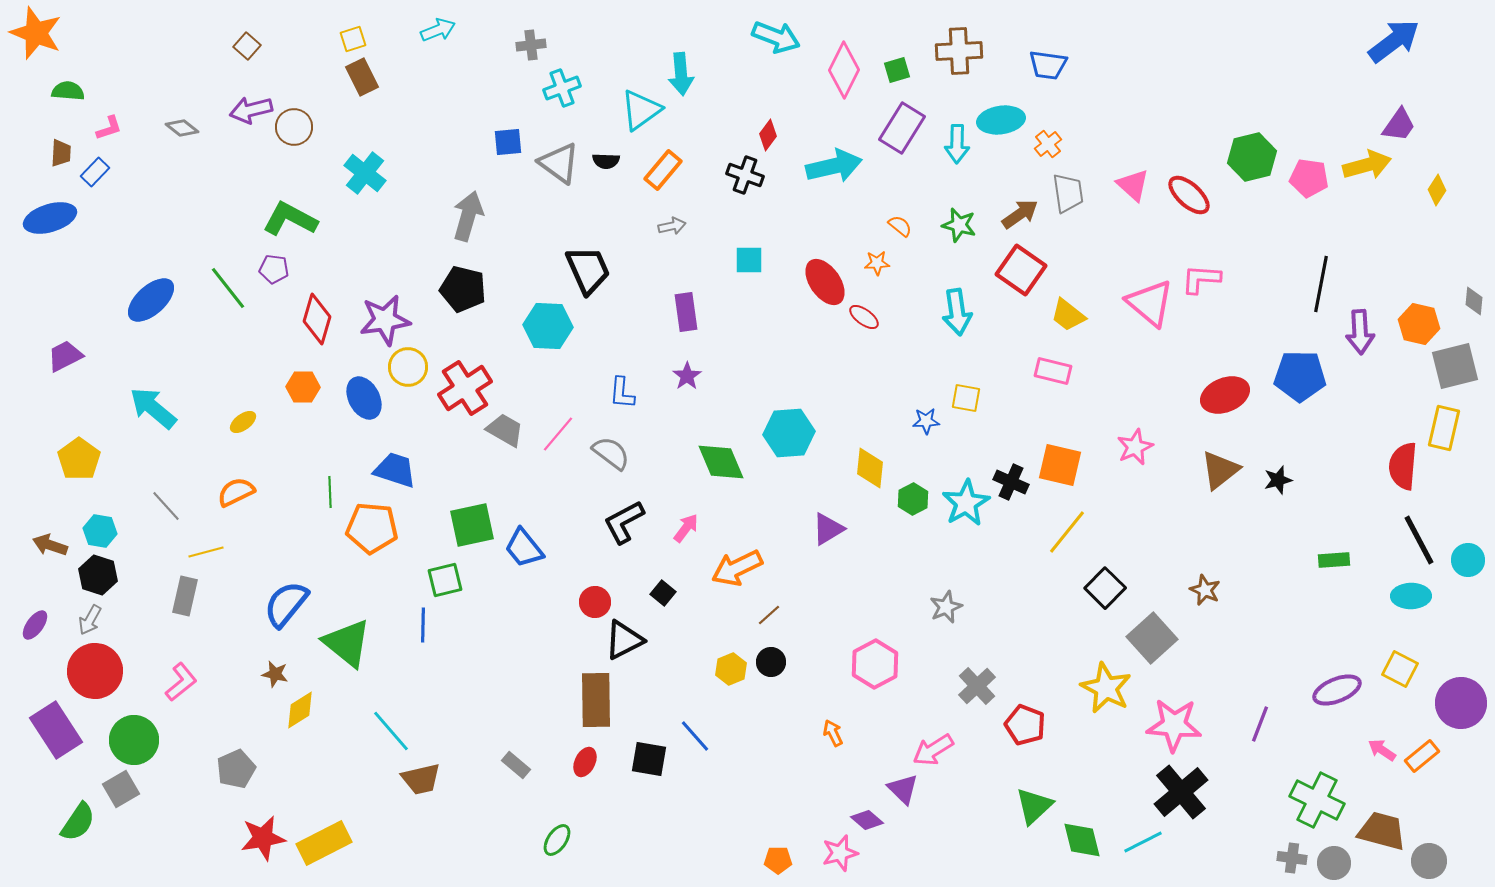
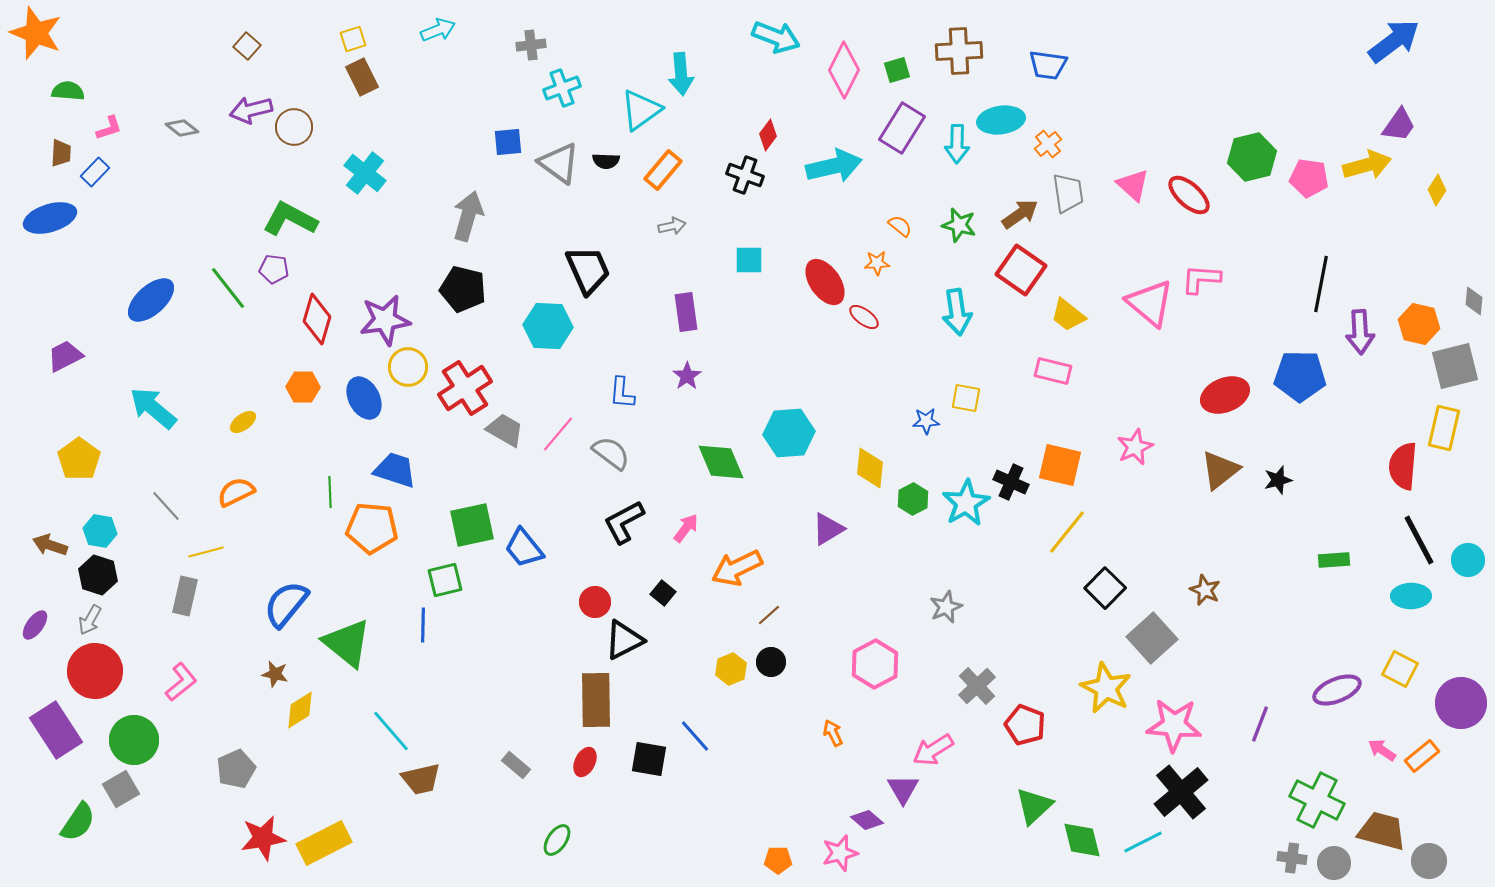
purple triangle at (903, 789): rotated 16 degrees clockwise
